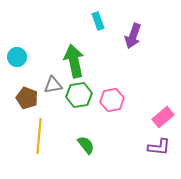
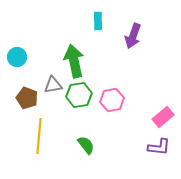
cyan rectangle: rotated 18 degrees clockwise
